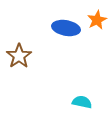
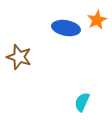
brown star: moved 1 px down; rotated 20 degrees counterclockwise
cyan semicircle: rotated 78 degrees counterclockwise
